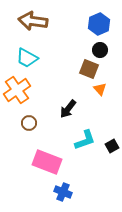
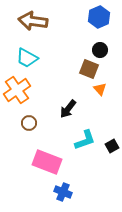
blue hexagon: moved 7 px up
